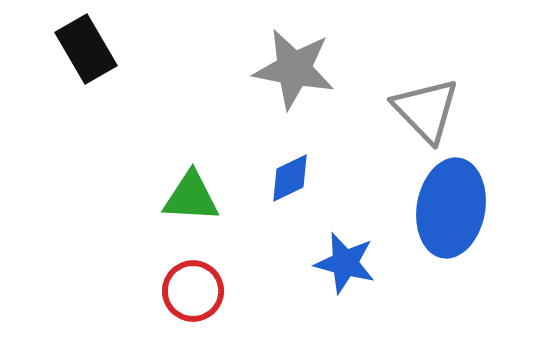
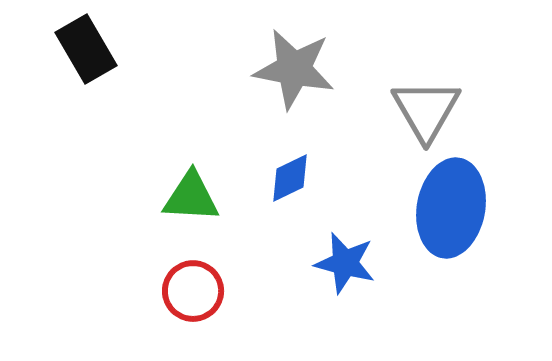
gray triangle: rotated 14 degrees clockwise
